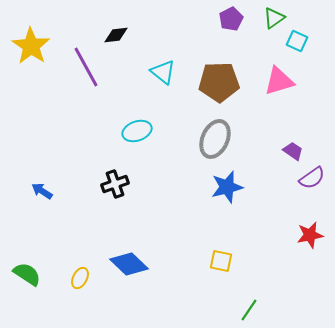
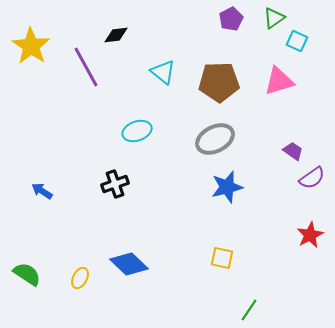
gray ellipse: rotated 39 degrees clockwise
red star: rotated 16 degrees counterclockwise
yellow square: moved 1 px right, 3 px up
